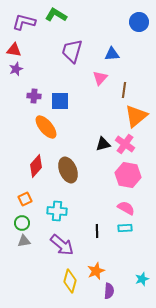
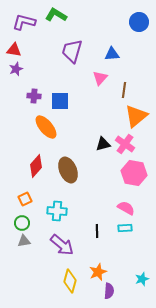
pink hexagon: moved 6 px right, 2 px up
orange star: moved 2 px right, 1 px down
